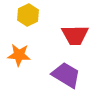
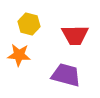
yellow hexagon: moved 1 px right, 9 px down; rotated 20 degrees counterclockwise
purple trapezoid: rotated 16 degrees counterclockwise
